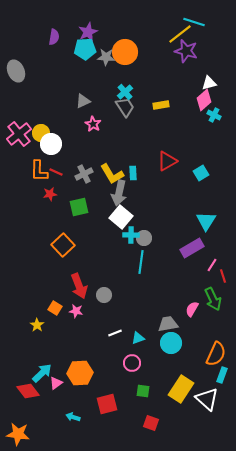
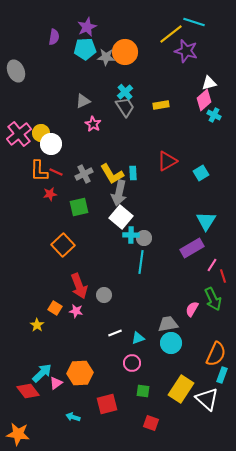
purple star at (88, 32): moved 1 px left, 5 px up
yellow line at (180, 34): moved 9 px left
